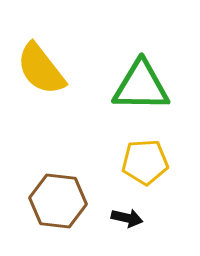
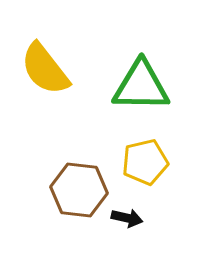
yellow semicircle: moved 4 px right
yellow pentagon: rotated 9 degrees counterclockwise
brown hexagon: moved 21 px right, 11 px up
